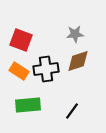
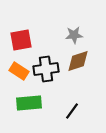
gray star: moved 1 px left, 1 px down
red square: rotated 30 degrees counterclockwise
green rectangle: moved 1 px right, 2 px up
